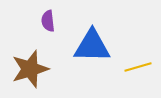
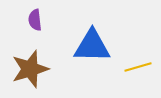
purple semicircle: moved 13 px left, 1 px up
